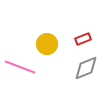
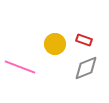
red rectangle: moved 1 px right, 1 px down; rotated 42 degrees clockwise
yellow circle: moved 8 px right
